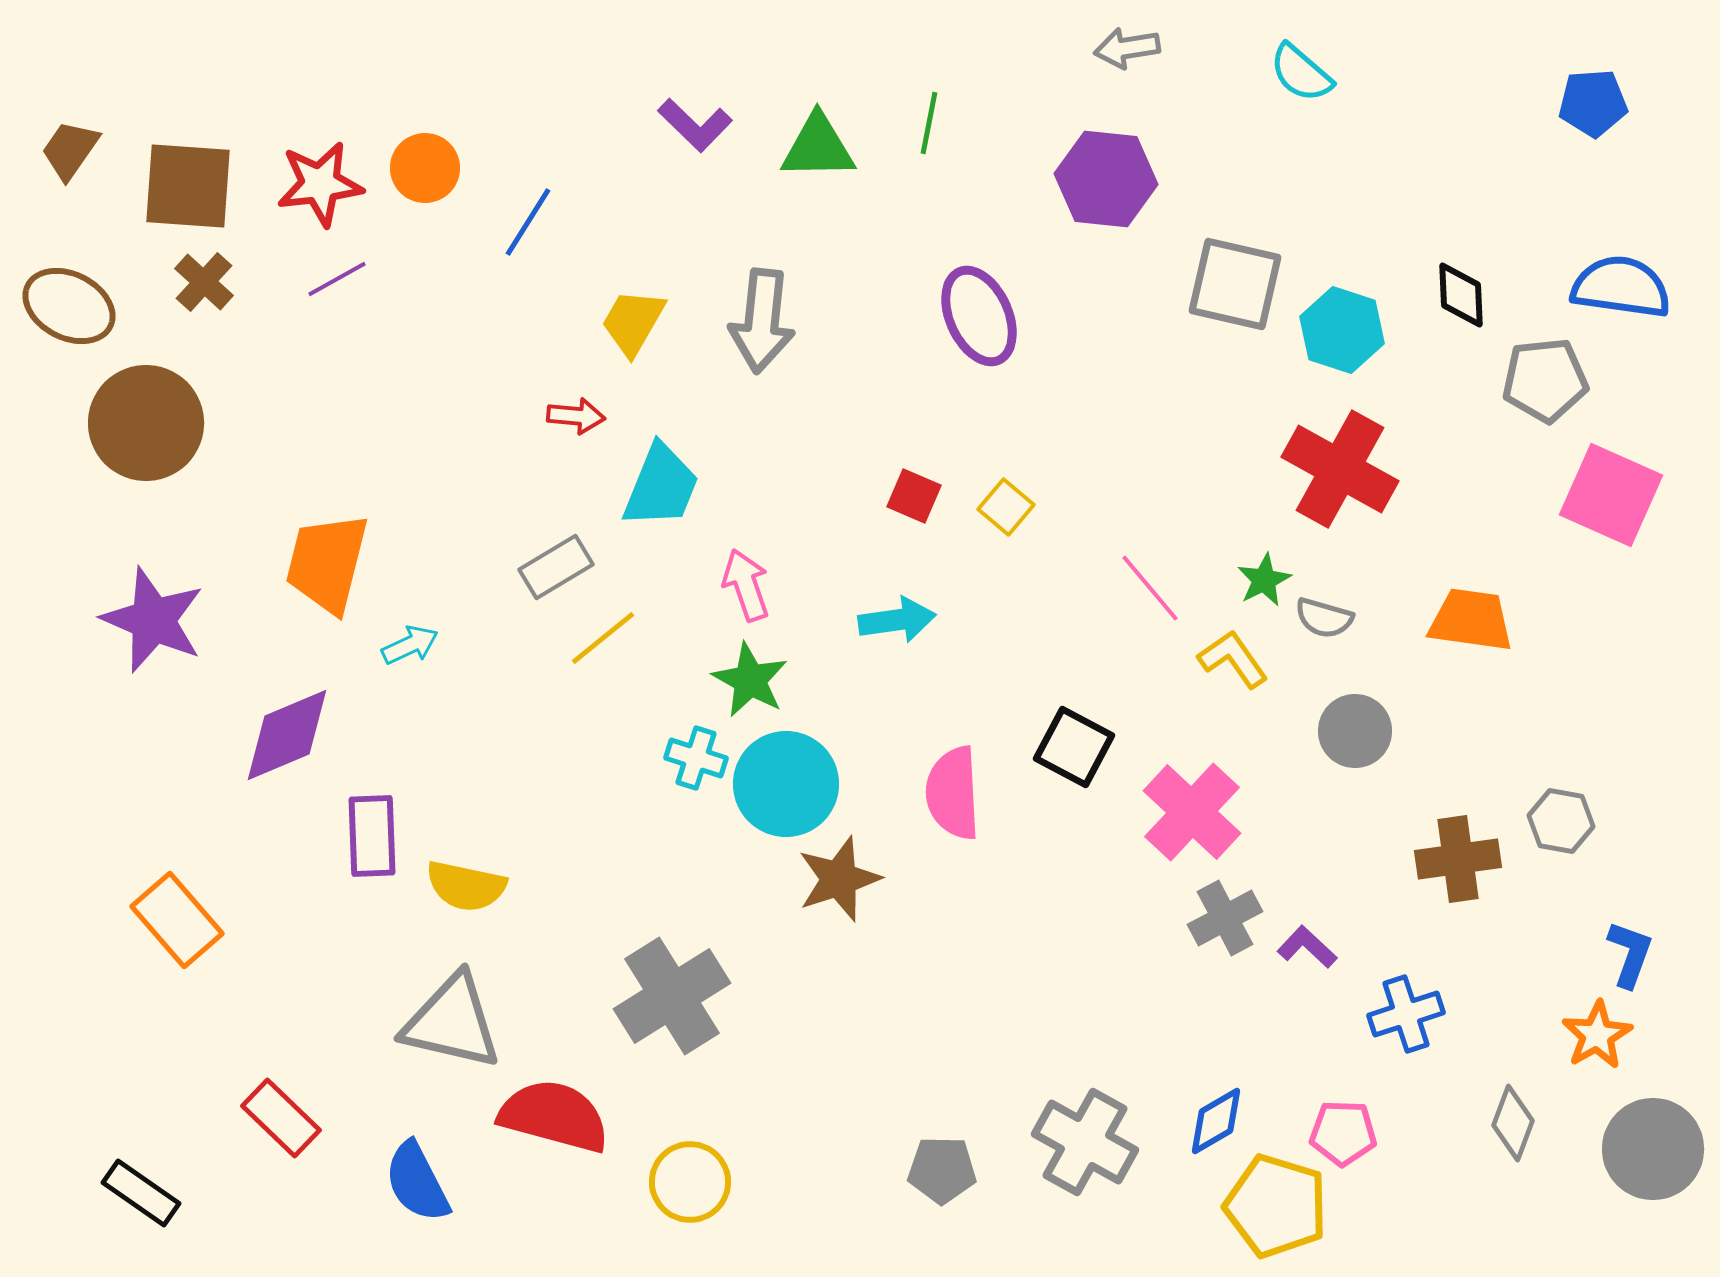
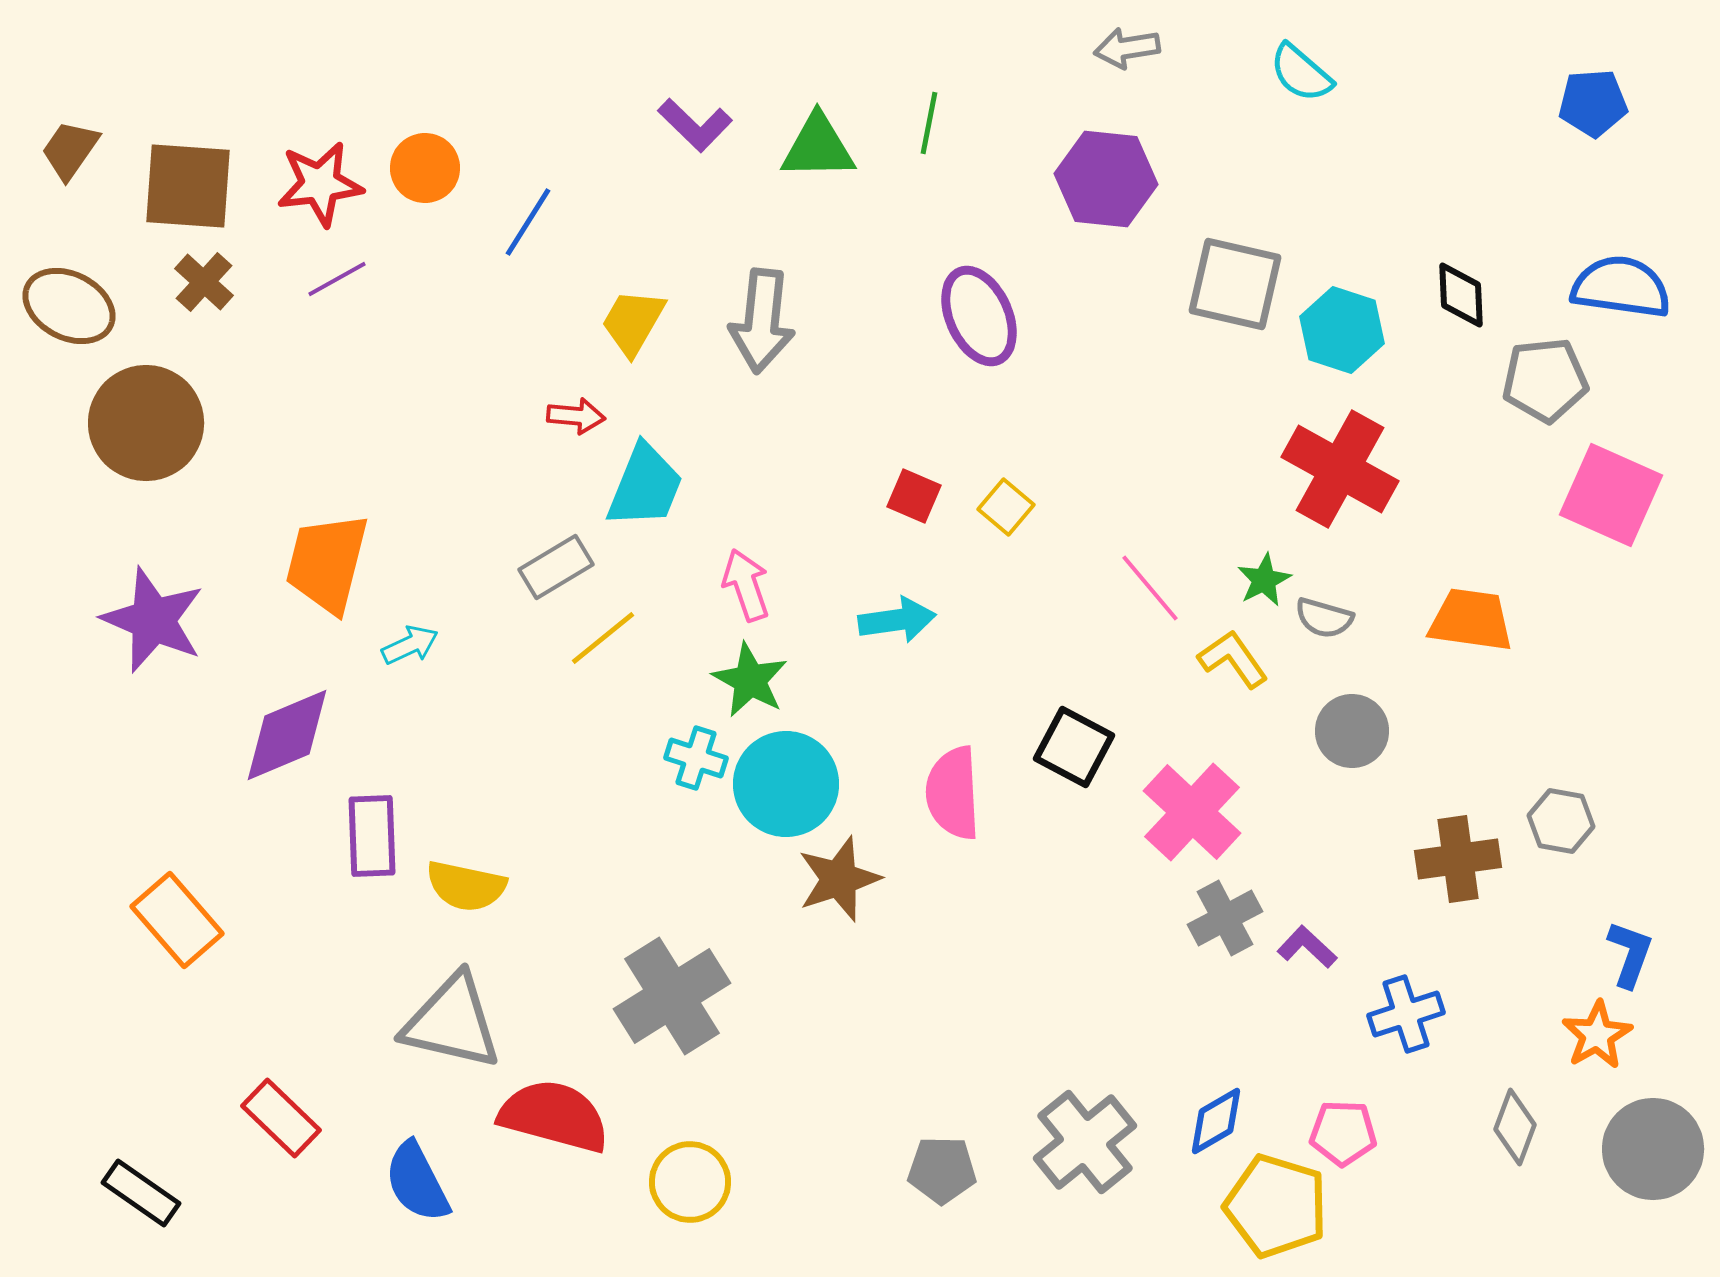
cyan trapezoid at (661, 486): moved 16 px left
gray circle at (1355, 731): moved 3 px left
gray diamond at (1513, 1123): moved 2 px right, 4 px down
gray cross at (1085, 1142): rotated 22 degrees clockwise
